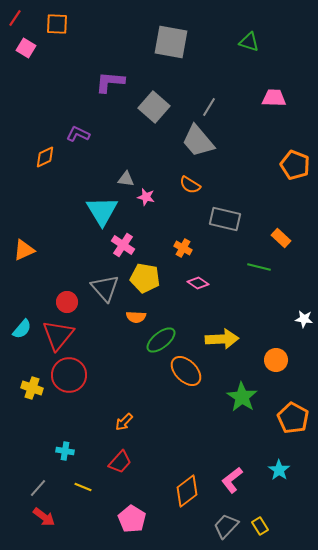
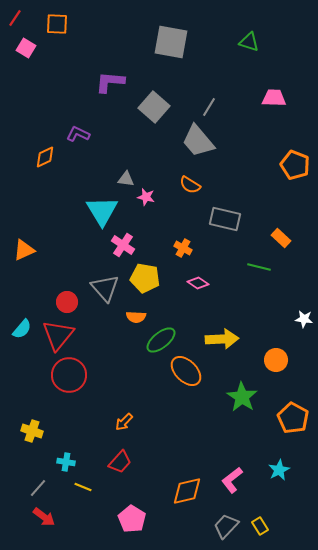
yellow cross at (32, 388): moved 43 px down
cyan cross at (65, 451): moved 1 px right, 11 px down
cyan star at (279, 470): rotated 10 degrees clockwise
orange diamond at (187, 491): rotated 24 degrees clockwise
